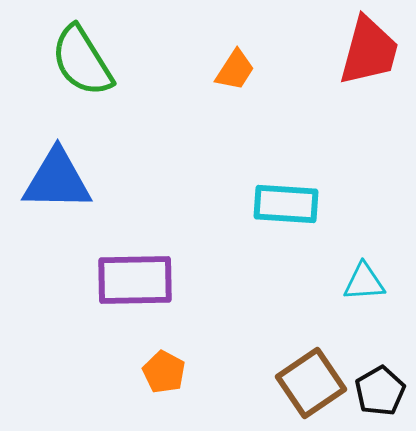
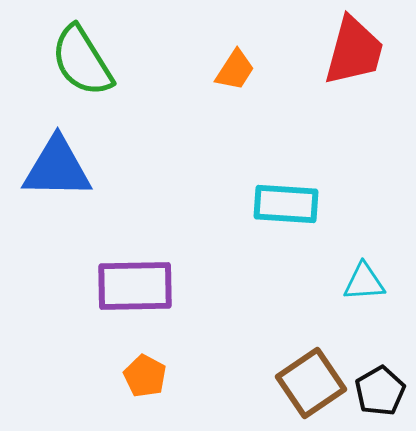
red trapezoid: moved 15 px left
blue triangle: moved 12 px up
purple rectangle: moved 6 px down
orange pentagon: moved 19 px left, 4 px down
